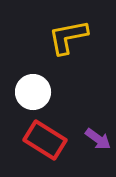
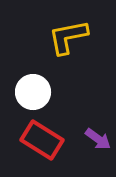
red rectangle: moved 3 px left
